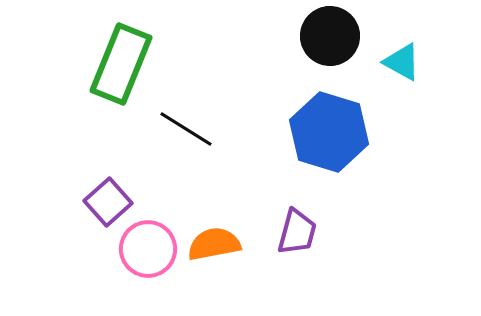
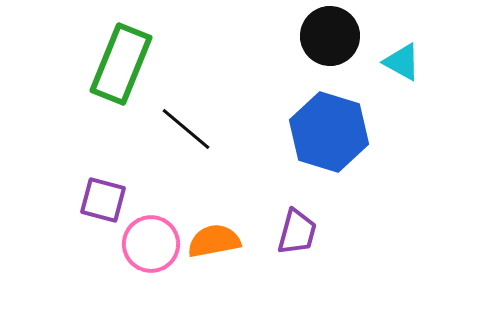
black line: rotated 8 degrees clockwise
purple square: moved 5 px left, 2 px up; rotated 33 degrees counterclockwise
orange semicircle: moved 3 px up
pink circle: moved 3 px right, 5 px up
